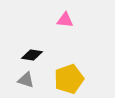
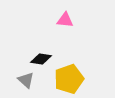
black diamond: moved 9 px right, 4 px down
gray triangle: rotated 24 degrees clockwise
